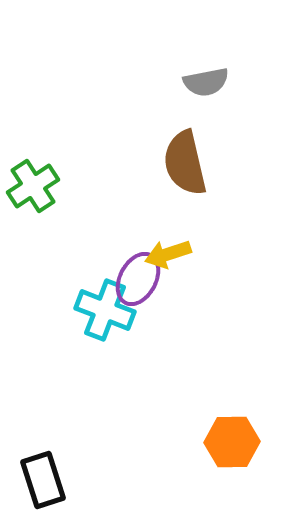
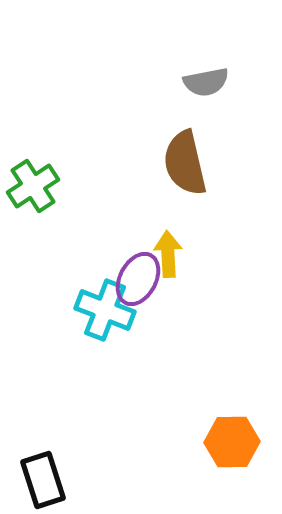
yellow arrow: rotated 105 degrees clockwise
